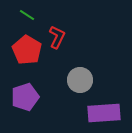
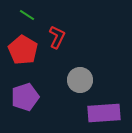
red pentagon: moved 4 px left
